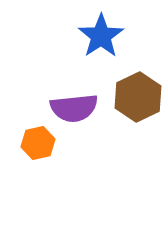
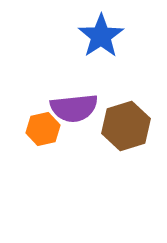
brown hexagon: moved 12 px left, 29 px down; rotated 9 degrees clockwise
orange hexagon: moved 5 px right, 14 px up
